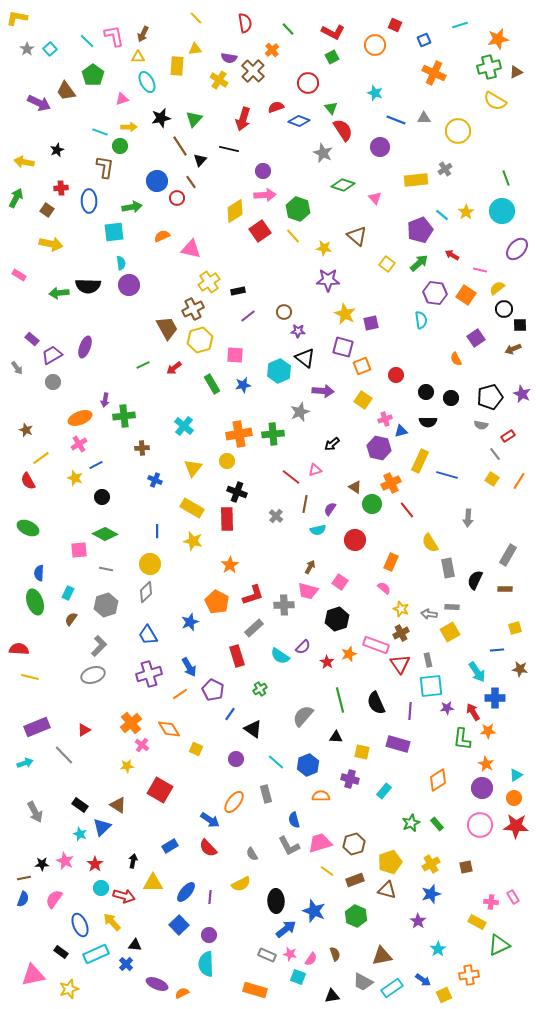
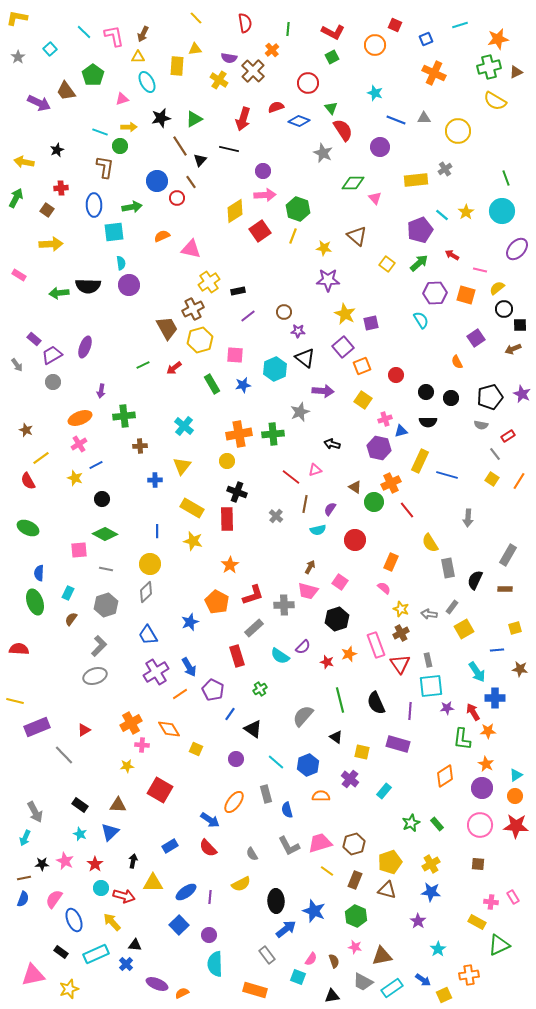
green line at (288, 29): rotated 48 degrees clockwise
blue square at (424, 40): moved 2 px right, 1 px up
cyan line at (87, 41): moved 3 px left, 9 px up
gray star at (27, 49): moved 9 px left, 8 px down
green triangle at (194, 119): rotated 18 degrees clockwise
green diamond at (343, 185): moved 10 px right, 2 px up; rotated 20 degrees counterclockwise
blue ellipse at (89, 201): moved 5 px right, 4 px down
yellow line at (293, 236): rotated 63 degrees clockwise
yellow arrow at (51, 244): rotated 15 degrees counterclockwise
purple hexagon at (435, 293): rotated 10 degrees counterclockwise
orange square at (466, 295): rotated 18 degrees counterclockwise
cyan semicircle at (421, 320): rotated 24 degrees counterclockwise
purple rectangle at (32, 339): moved 2 px right
purple square at (343, 347): rotated 35 degrees clockwise
orange semicircle at (456, 359): moved 1 px right, 3 px down
gray arrow at (17, 368): moved 3 px up
cyan hexagon at (279, 371): moved 4 px left, 2 px up
purple arrow at (105, 400): moved 4 px left, 9 px up
black arrow at (332, 444): rotated 56 degrees clockwise
brown cross at (142, 448): moved 2 px left, 2 px up
yellow triangle at (193, 468): moved 11 px left, 2 px up
blue cross at (155, 480): rotated 24 degrees counterclockwise
black circle at (102, 497): moved 2 px down
green circle at (372, 504): moved 2 px right, 2 px up
gray rectangle at (452, 607): rotated 56 degrees counterclockwise
yellow square at (450, 632): moved 14 px right, 3 px up
pink rectangle at (376, 645): rotated 50 degrees clockwise
red star at (327, 662): rotated 16 degrees counterclockwise
purple cross at (149, 674): moved 7 px right, 2 px up; rotated 15 degrees counterclockwise
gray ellipse at (93, 675): moved 2 px right, 1 px down
yellow line at (30, 677): moved 15 px left, 24 px down
orange cross at (131, 723): rotated 10 degrees clockwise
black triangle at (336, 737): rotated 32 degrees clockwise
pink cross at (142, 745): rotated 32 degrees counterclockwise
cyan arrow at (25, 763): moved 75 px down; rotated 133 degrees clockwise
purple cross at (350, 779): rotated 24 degrees clockwise
orange diamond at (438, 780): moved 7 px right, 4 px up
orange circle at (514, 798): moved 1 px right, 2 px up
brown triangle at (118, 805): rotated 30 degrees counterclockwise
blue semicircle at (294, 820): moved 7 px left, 10 px up
blue triangle at (102, 827): moved 8 px right, 5 px down
brown square at (466, 867): moved 12 px right, 3 px up; rotated 16 degrees clockwise
brown rectangle at (355, 880): rotated 48 degrees counterclockwise
blue ellipse at (186, 892): rotated 15 degrees clockwise
blue star at (431, 894): moved 2 px up; rotated 24 degrees clockwise
blue ellipse at (80, 925): moved 6 px left, 5 px up
pink star at (290, 954): moved 65 px right, 7 px up
brown semicircle at (335, 954): moved 1 px left, 7 px down
gray rectangle at (267, 955): rotated 30 degrees clockwise
cyan semicircle at (206, 964): moved 9 px right
